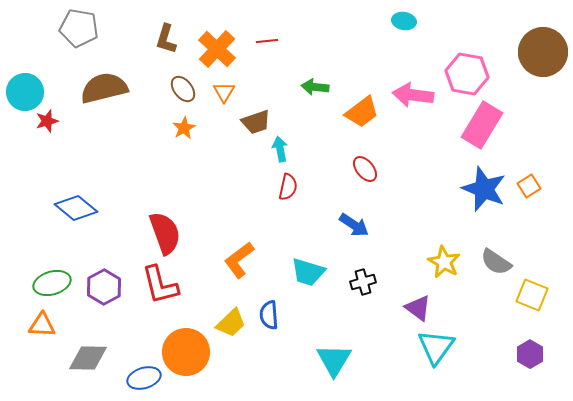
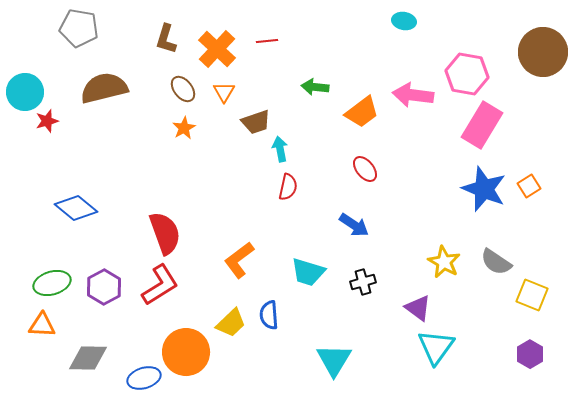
red L-shape at (160, 285): rotated 108 degrees counterclockwise
